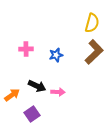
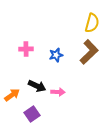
brown L-shape: moved 5 px left
